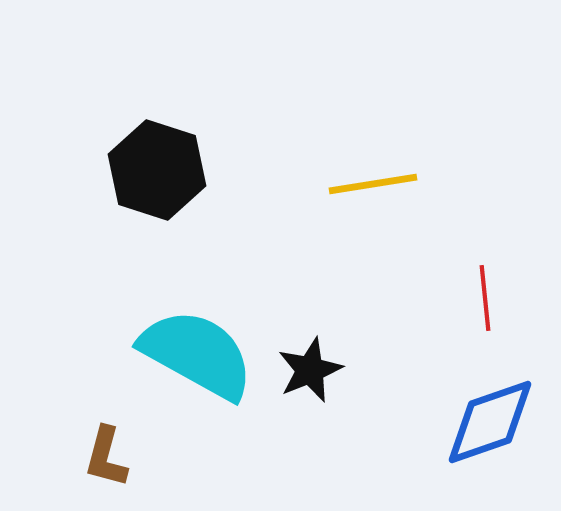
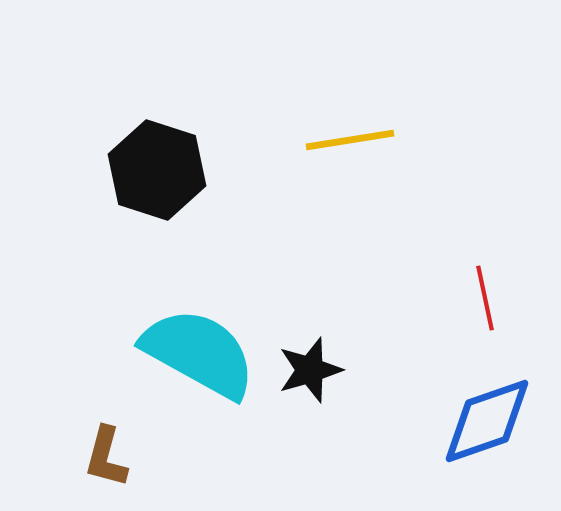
yellow line: moved 23 px left, 44 px up
red line: rotated 6 degrees counterclockwise
cyan semicircle: moved 2 px right, 1 px up
black star: rotated 6 degrees clockwise
blue diamond: moved 3 px left, 1 px up
